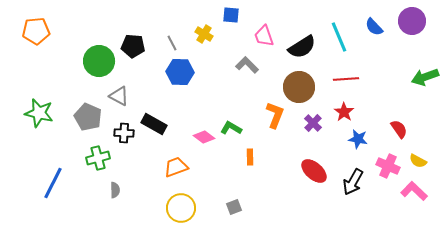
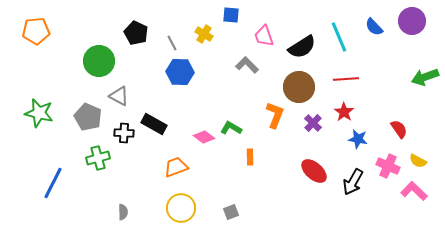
black pentagon: moved 3 px right, 13 px up; rotated 20 degrees clockwise
gray semicircle: moved 8 px right, 22 px down
gray square: moved 3 px left, 5 px down
